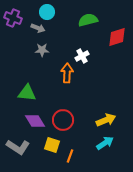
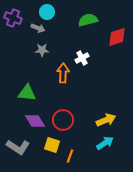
white cross: moved 2 px down
orange arrow: moved 4 px left
